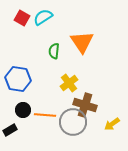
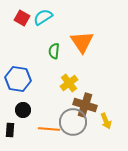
orange line: moved 4 px right, 14 px down
yellow arrow: moved 6 px left, 3 px up; rotated 77 degrees counterclockwise
black rectangle: rotated 56 degrees counterclockwise
